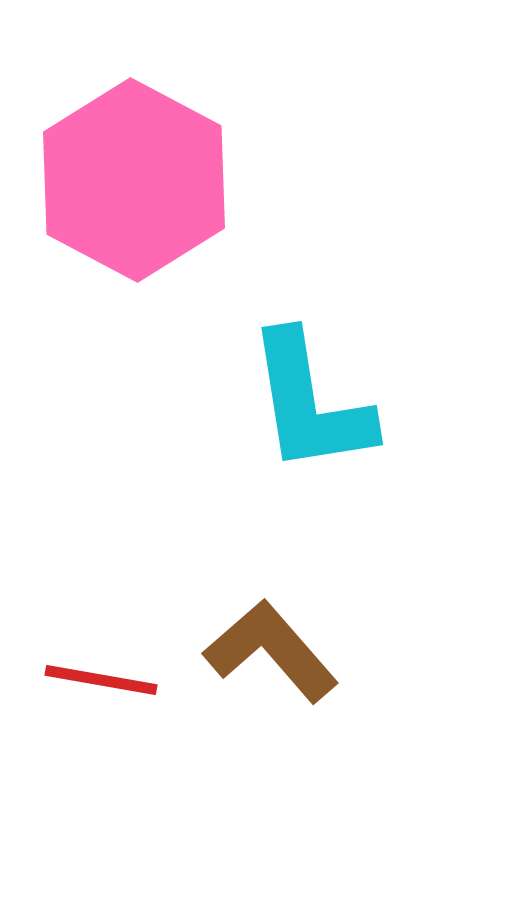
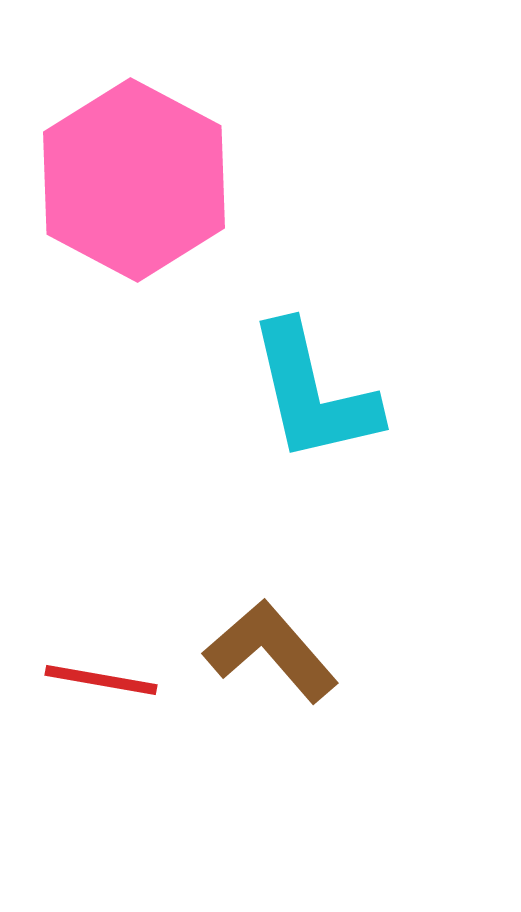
cyan L-shape: moved 3 px right, 10 px up; rotated 4 degrees counterclockwise
